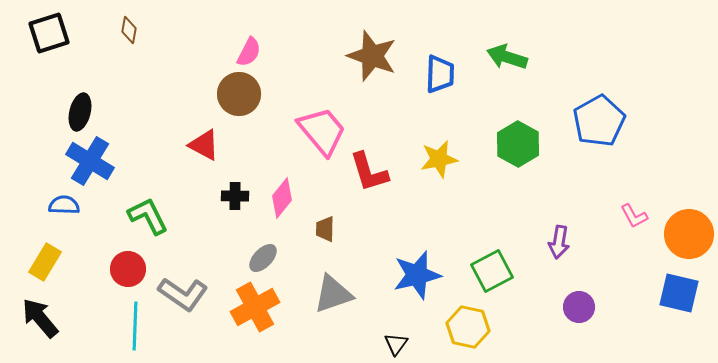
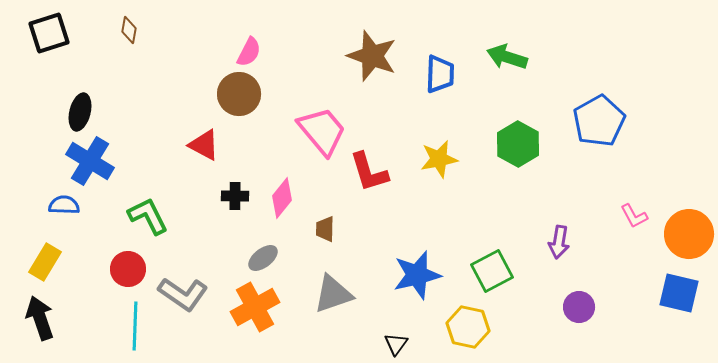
gray ellipse: rotated 8 degrees clockwise
black arrow: rotated 21 degrees clockwise
